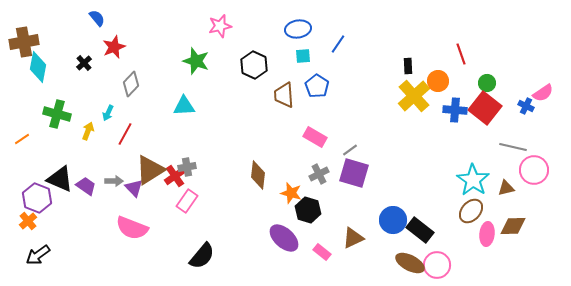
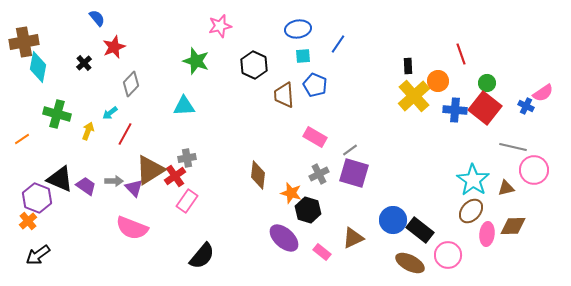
blue pentagon at (317, 86): moved 2 px left, 1 px up; rotated 10 degrees counterclockwise
cyan arrow at (108, 113): moved 2 px right; rotated 28 degrees clockwise
gray cross at (187, 167): moved 9 px up
pink circle at (437, 265): moved 11 px right, 10 px up
